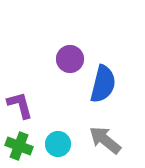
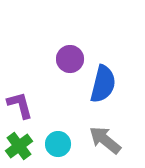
green cross: rotated 32 degrees clockwise
